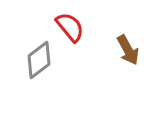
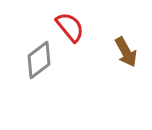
brown arrow: moved 2 px left, 2 px down
